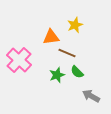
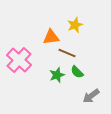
gray arrow: rotated 66 degrees counterclockwise
